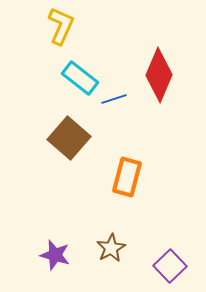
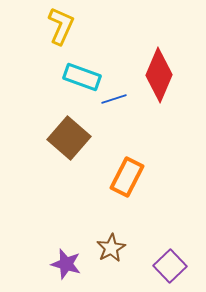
cyan rectangle: moved 2 px right, 1 px up; rotated 18 degrees counterclockwise
orange rectangle: rotated 12 degrees clockwise
purple star: moved 11 px right, 9 px down
